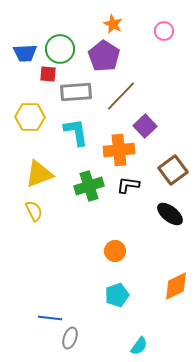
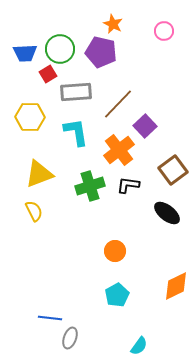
purple pentagon: moved 3 px left, 4 px up; rotated 20 degrees counterclockwise
red square: rotated 36 degrees counterclockwise
brown line: moved 3 px left, 8 px down
orange cross: rotated 32 degrees counterclockwise
green cross: moved 1 px right
black ellipse: moved 3 px left, 1 px up
cyan pentagon: rotated 10 degrees counterclockwise
